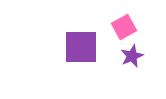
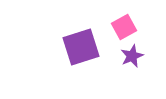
purple square: rotated 18 degrees counterclockwise
